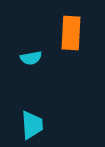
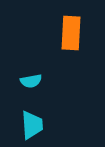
cyan semicircle: moved 23 px down
